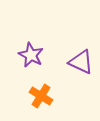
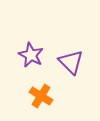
purple triangle: moved 10 px left; rotated 20 degrees clockwise
